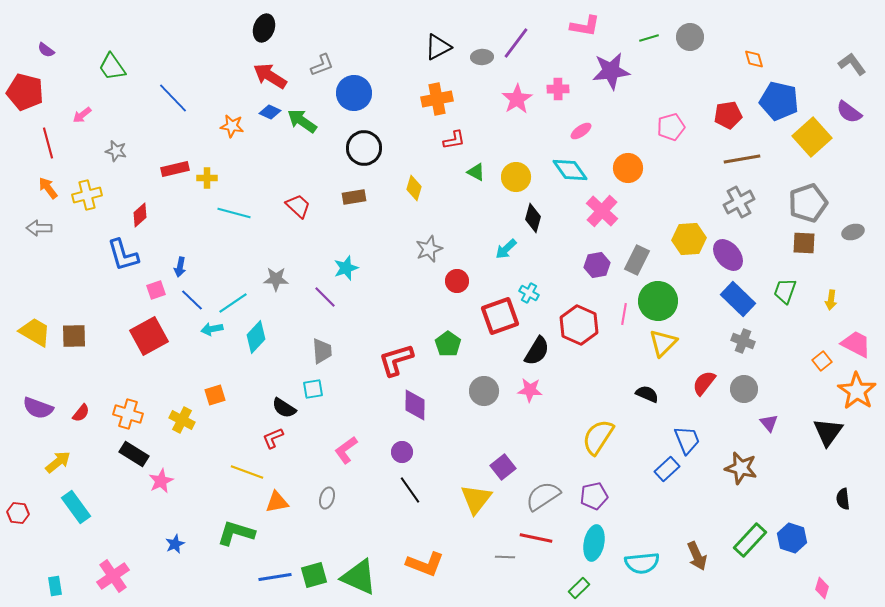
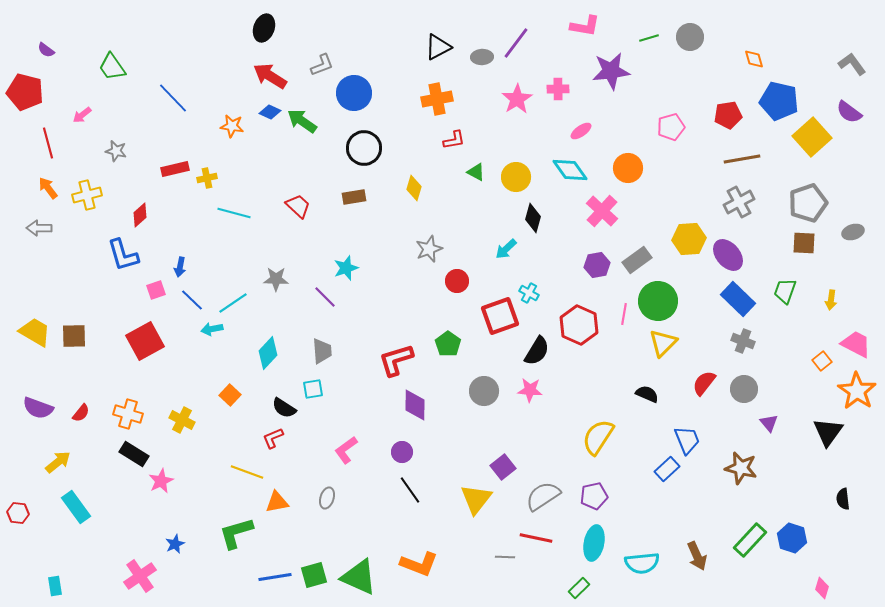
yellow cross at (207, 178): rotated 12 degrees counterclockwise
gray rectangle at (637, 260): rotated 28 degrees clockwise
red square at (149, 336): moved 4 px left, 5 px down
cyan diamond at (256, 337): moved 12 px right, 16 px down
orange square at (215, 395): moved 15 px right; rotated 30 degrees counterclockwise
green L-shape at (236, 533): rotated 33 degrees counterclockwise
orange L-shape at (425, 564): moved 6 px left
pink cross at (113, 576): moved 27 px right
